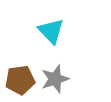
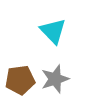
cyan triangle: moved 2 px right
